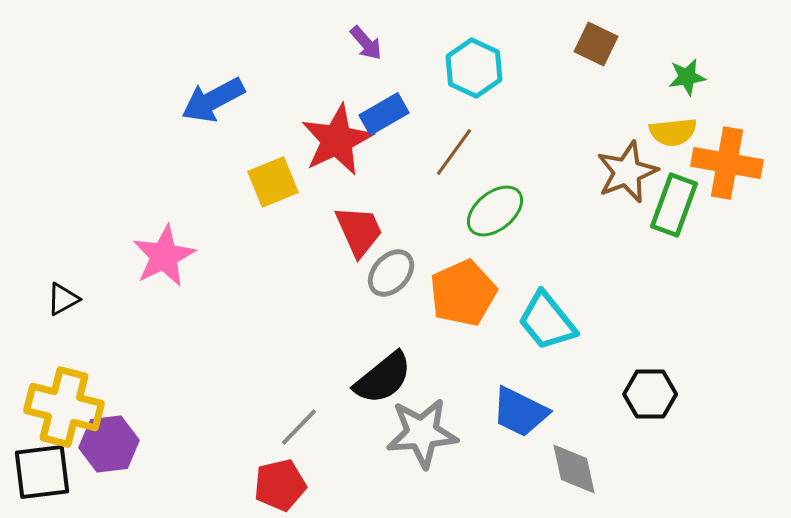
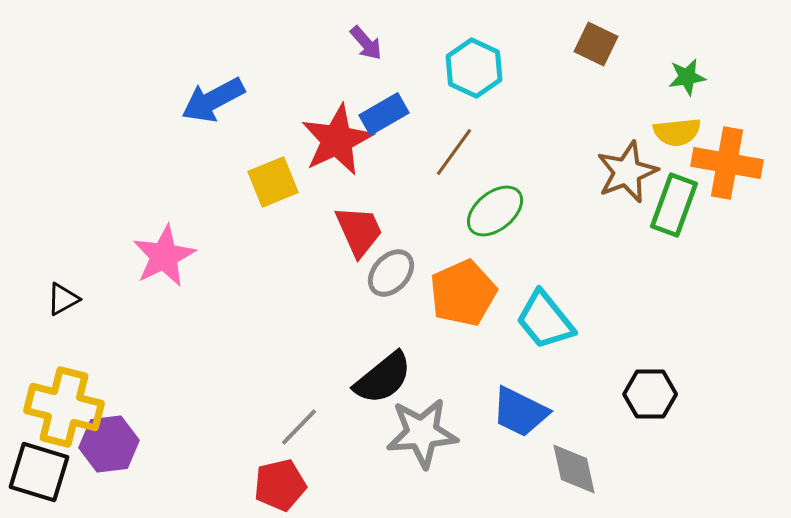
yellow semicircle: moved 4 px right
cyan trapezoid: moved 2 px left, 1 px up
black square: moved 3 px left; rotated 24 degrees clockwise
